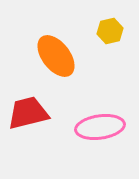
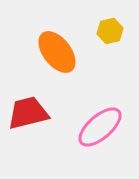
orange ellipse: moved 1 px right, 4 px up
pink ellipse: rotated 33 degrees counterclockwise
